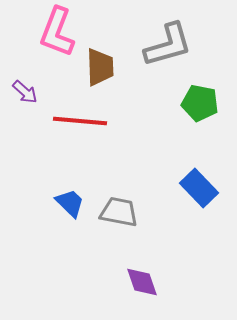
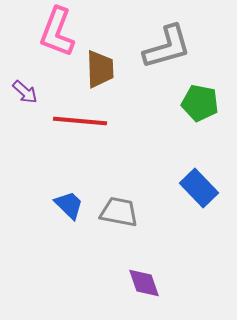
gray L-shape: moved 1 px left, 2 px down
brown trapezoid: moved 2 px down
blue trapezoid: moved 1 px left, 2 px down
purple diamond: moved 2 px right, 1 px down
